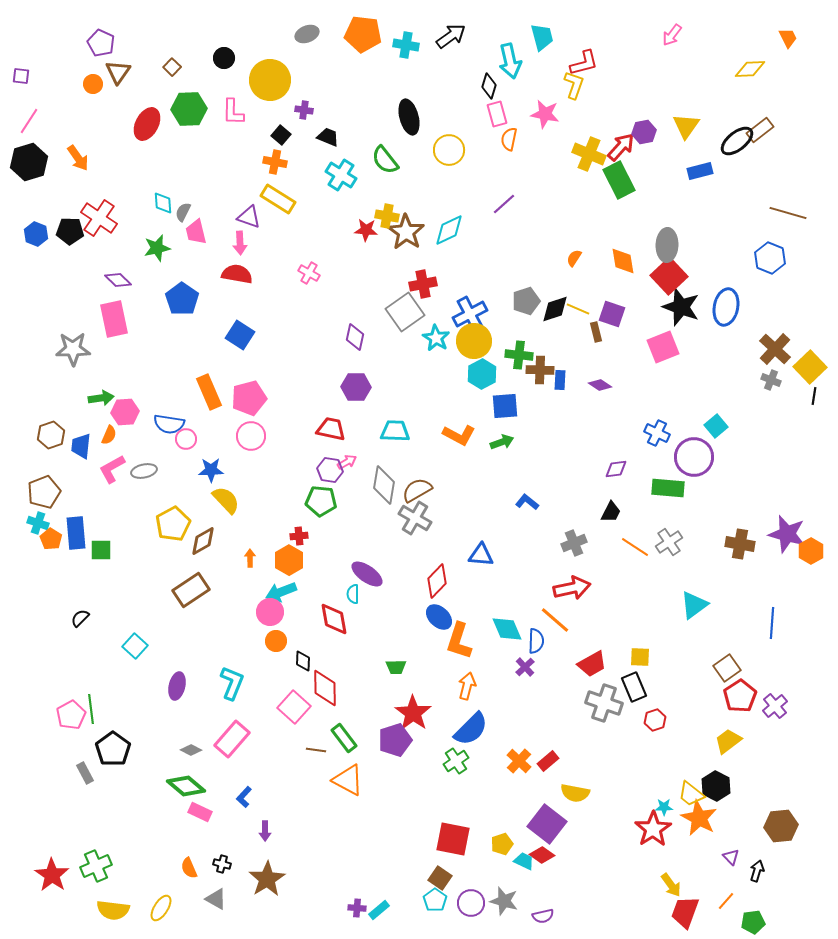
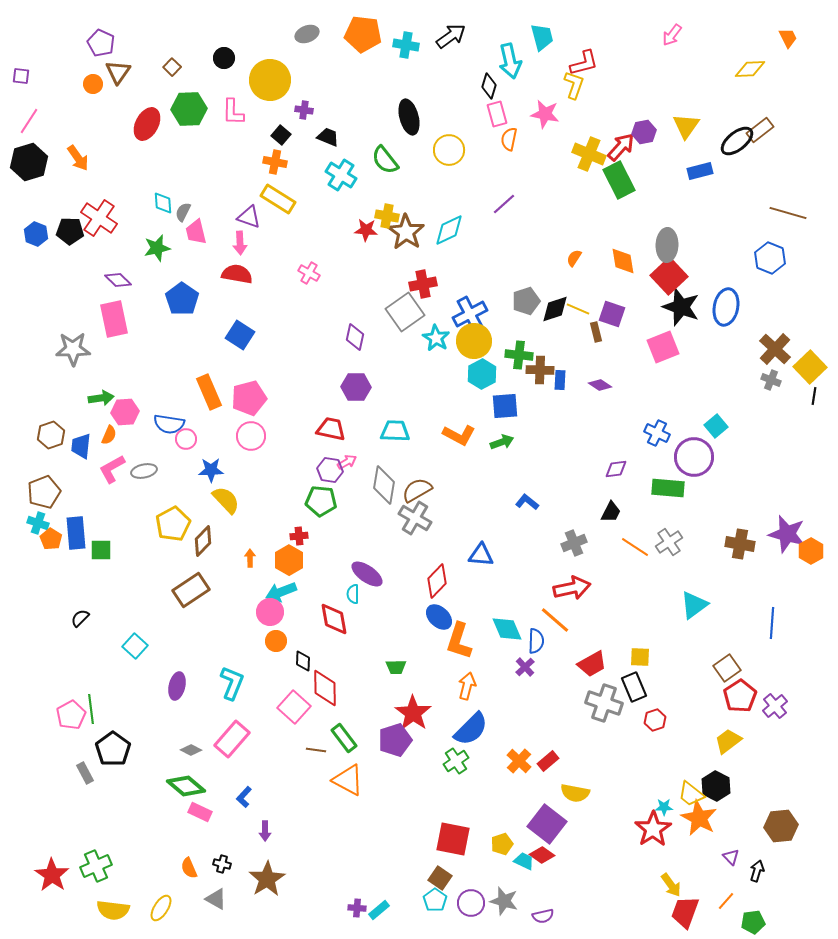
brown diamond at (203, 541): rotated 16 degrees counterclockwise
